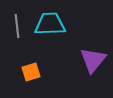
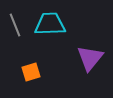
gray line: moved 2 px left, 1 px up; rotated 15 degrees counterclockwise
purple triangle: moved 3 px left, 2 px up
